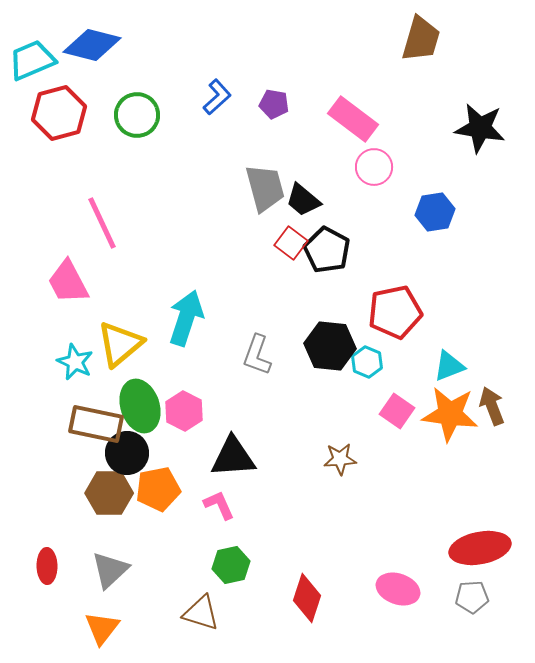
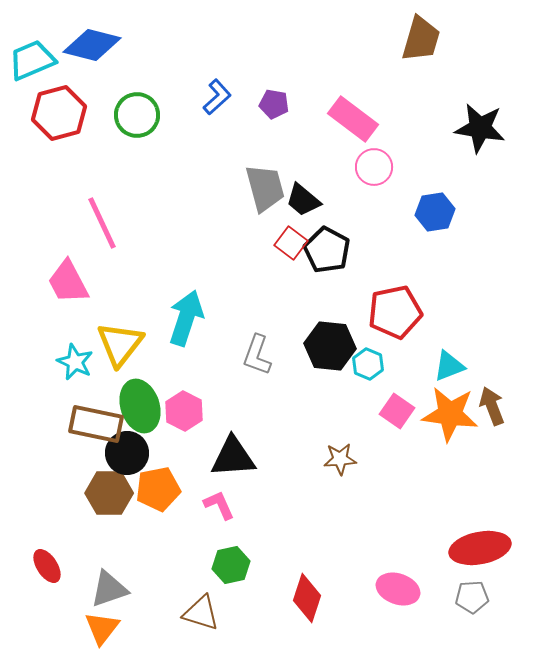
yellow triangle at (120, 344): rotated 12 degrees counterclockwise
cyan hexagon at (367, 362): moved 1 px right, 2 px down
red ellipse at (47, 566): rotated 32 degrees counterclockwise
gray triangle at (110, 570): moved 1 px left, 19 px down; rotated 24 degrees clockwise
